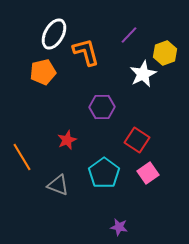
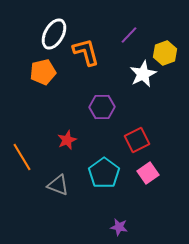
red square: rotated 30 degrees clockwise
